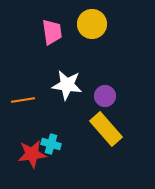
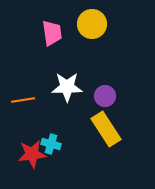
pink trapezoid: moved 1 px down
white star: moved 2 px down; rotated 8 degrees counterclockwise
yellow rectangle: rotated 8 degrees clockwise
